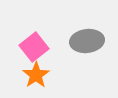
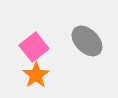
gray ellipse: rotated 52 degrees clockwise
